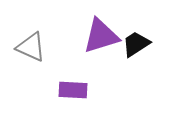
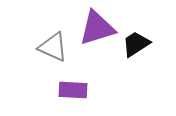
purple triangle: moved 4 px left, 8 px up
gray triangle: moved 22 px right
